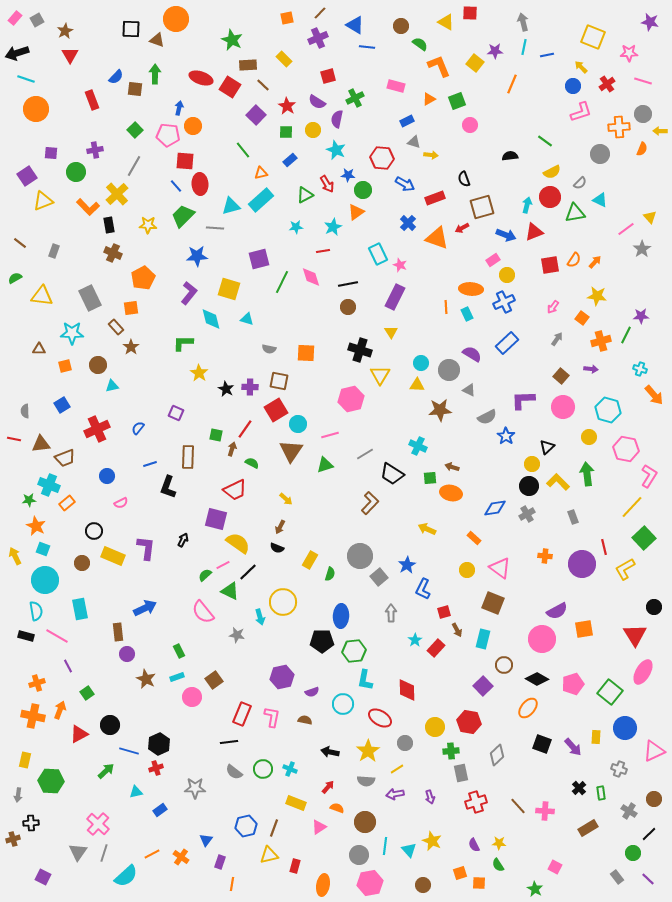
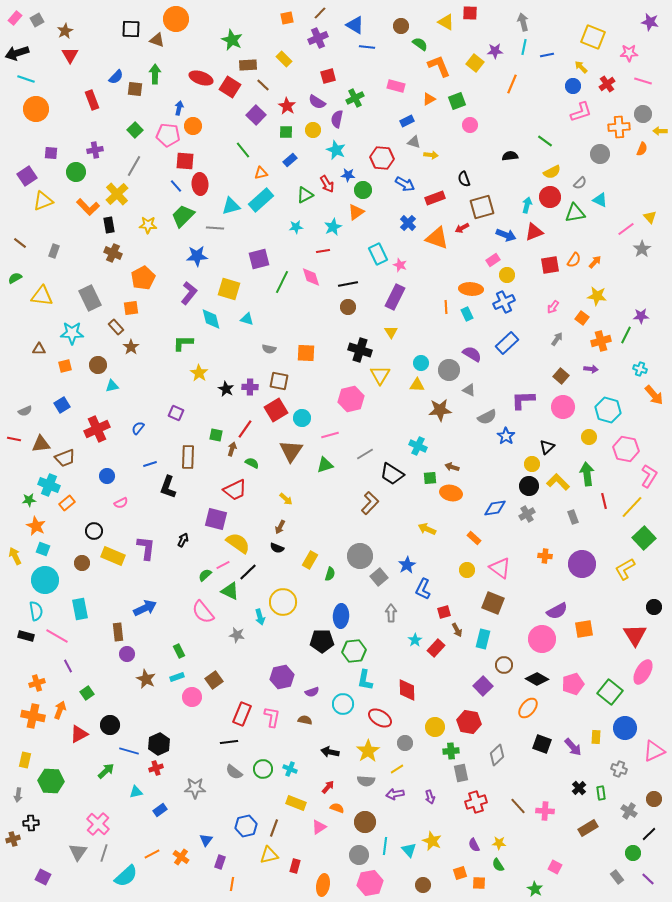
gray semicircle at (25, 411): rotated 112 degrees counterclockwise
cyan circle at (298, 424): moved 4 px right, 6 px up
red line at (604, 547): moved 46 px up
